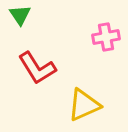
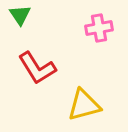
pink cross: moved 7 px left, 9 px up
yellow triangle: rotated 9 degrees clockwise
